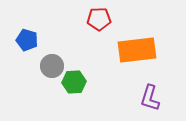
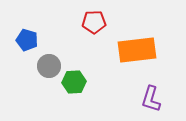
red pentagon: moved 5 px left, 3 px down
gray circle: moved 3 px left
purple L-shape: moved 1 px right, 1 px down
